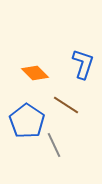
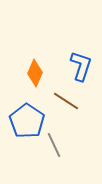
blue L-shape: moved 2 px left, 2 px down
orange diamond: rotated 68 degrees clockwise
brown line: moved 4 px up
